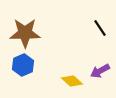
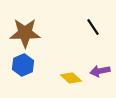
black line: moved 7 px left, 1 px up
purple arrow: rotated 18 degrees clockwise
yellow diamond: moved 1 px left, 3 px up
